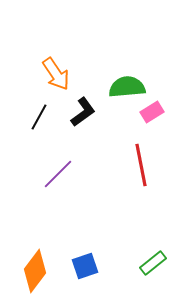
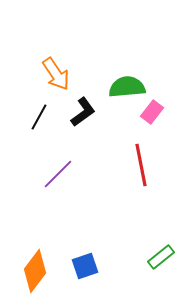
pink rectangle: rotated 20 degrees counterclockwise
green rectangle: moved 8 px right, 6 px up
